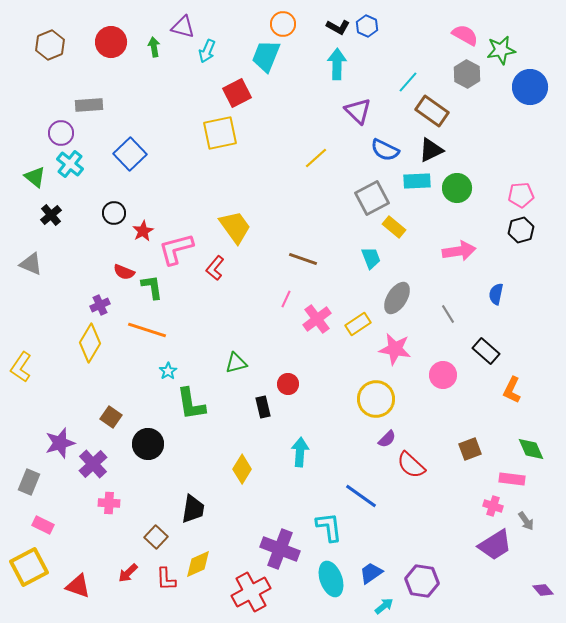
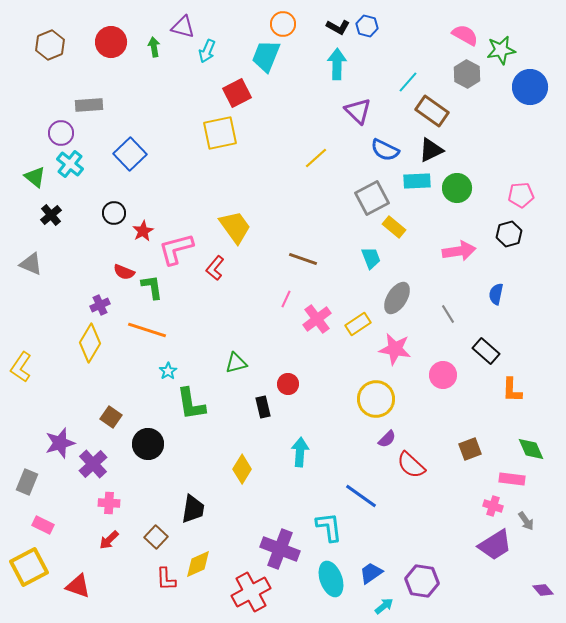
blue hexagon at (367, 26): rotated 10 degrees counterclockwise
black hexagon at (521, 230): moved 12 px left, 4 px down
orange L-shape at (512, 390): rotated 24 degrees counterclockwise
gray rectangle at (29, 482): moved 2 px left
red arrow at (128, 573): moved 19 px left, 33 px up
